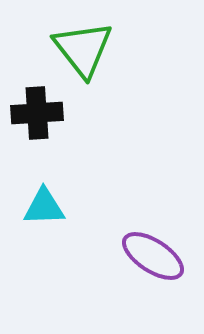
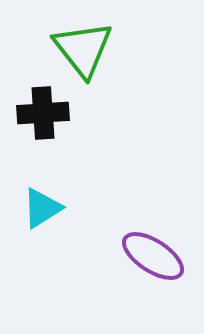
black cross: moved 6 px right
cyan triangle: moved 2 px left, 1 px down; rotated 30 degrees counterclockwise
